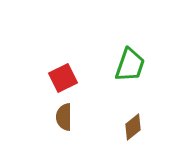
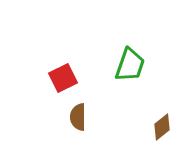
brown semicircle: moved 14 px right
brown diamond: moved 29 px right
